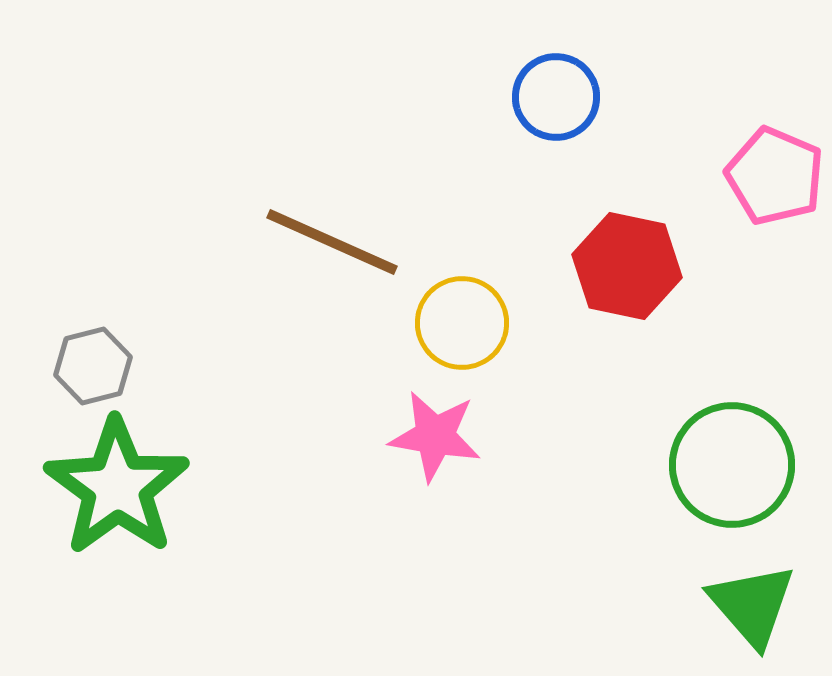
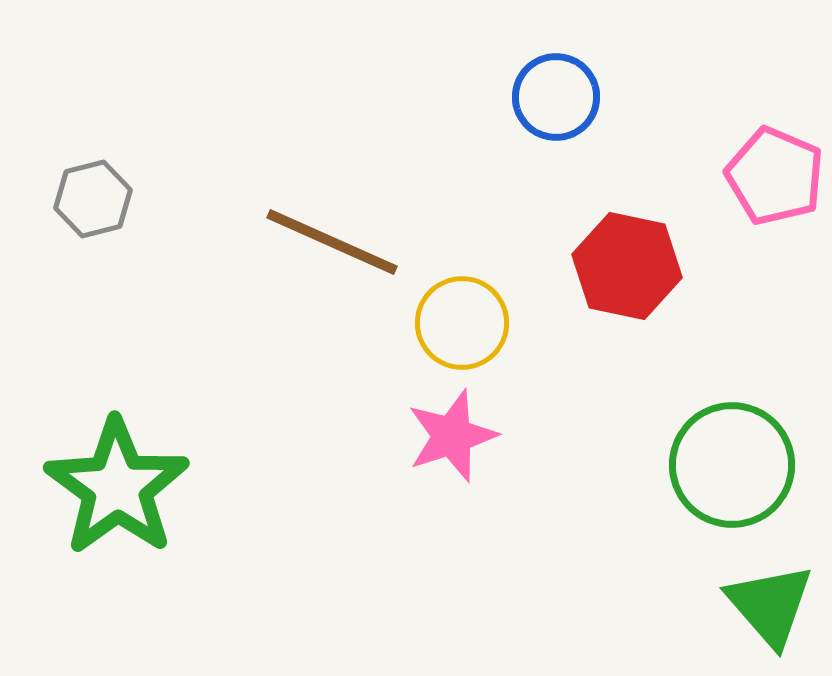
gray hexagon: moved 167 px up
pink star: moved 17 px right; rotated 28 degrees counterclockwise
green triangle: moved 18 px right
